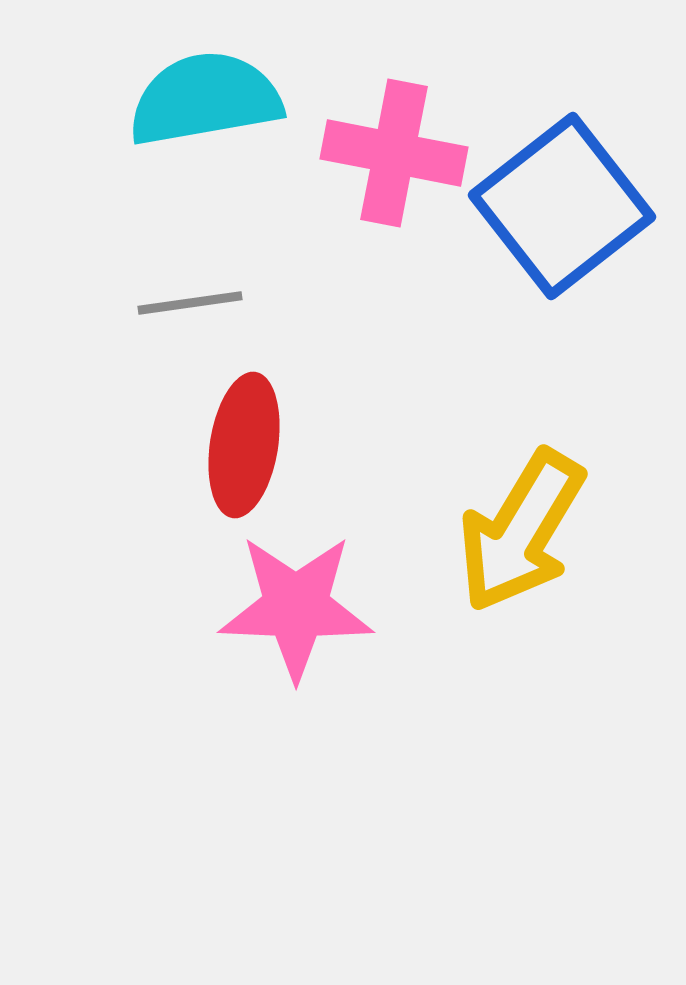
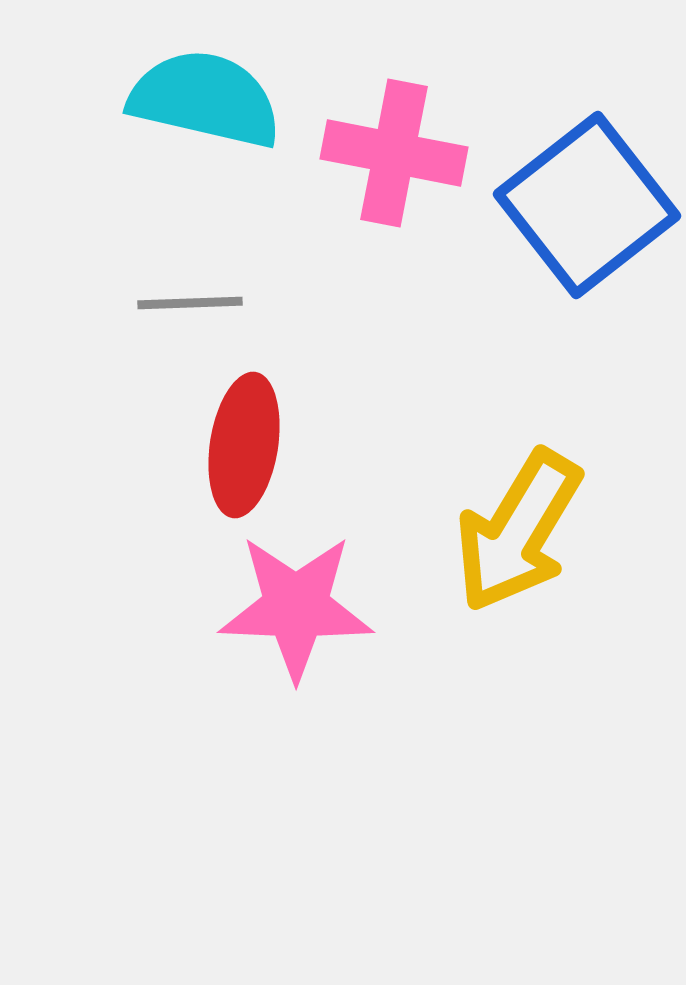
cyan semicircle: rotated 23 degrees clockwise
blue square: moved 25 px right, 1 px up
gray line: rotated 6 degrees clockwise
yellow arrow: moved 3 px left
